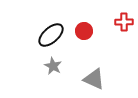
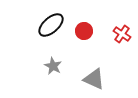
red cross: moved 2 px left, 12 px down; rotated 36 degrees clockwise
black ellipse: moved 10 px up
